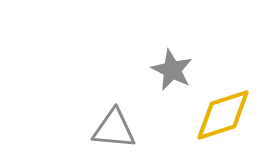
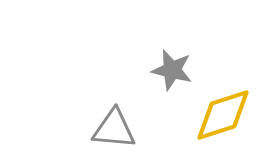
gray star: rotated 12 degrees counterclockwise
